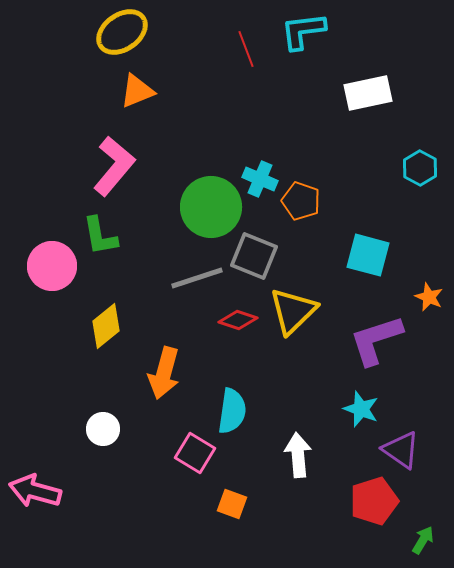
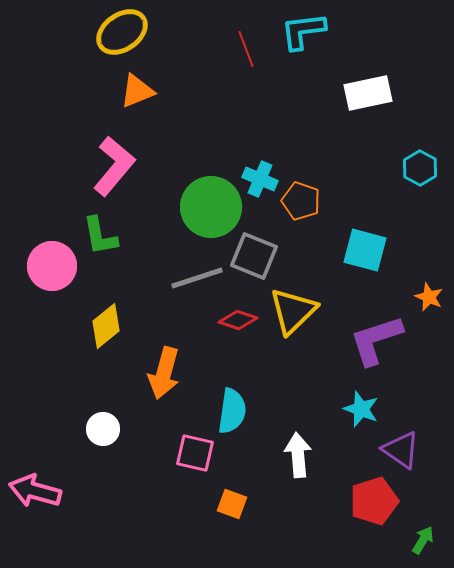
cyan square: moved 3 px left, 5 px up
pink square: rotated 18 degrees counterclockwise
